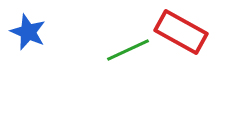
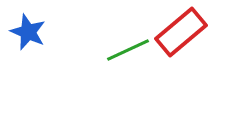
red rectangle: rotated 69 degrees counterclockwise
